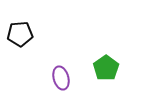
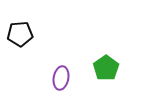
purple ellipse: rotated 25 degrees clockwise
